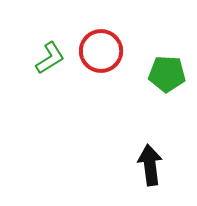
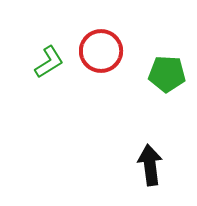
green L-shape: moved 1 px left, 4 px down
